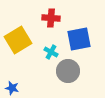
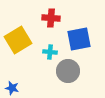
cyan cross: moved 1 px left; rotated 24 degrees counterclockwise
